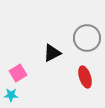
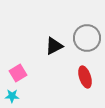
black triangle: moved 2 px right, 7 px up
cyan star: moved 1 px right, 1 px down
